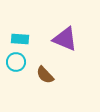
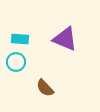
brown semicircle: moved 13 px down
